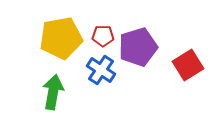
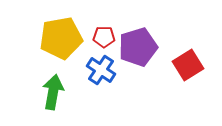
red pentagon: moved 1 px right, 1 px down
